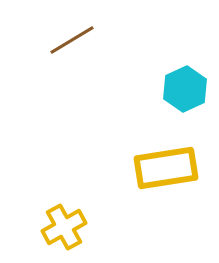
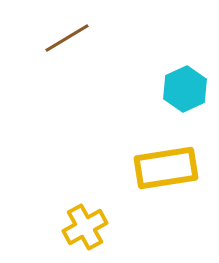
brown line: moved 5 px left, 2 px up
yellow cross: moved 21 px right
